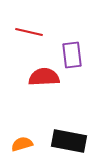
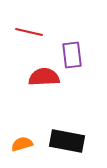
black rectangle: moved 2 px left
